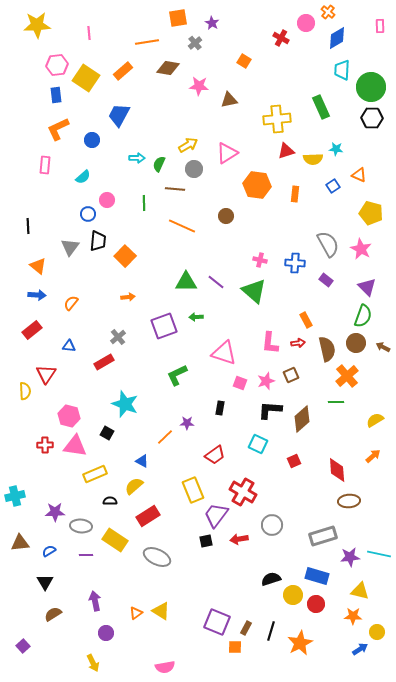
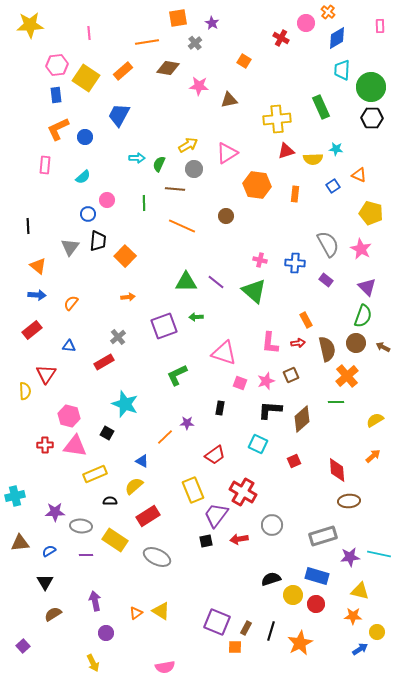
yellow star at (37, 25): moved 7 px left
blue circle at (92, 140): moved 7 px left, 3 px up
